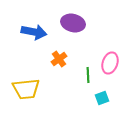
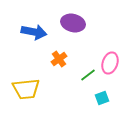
green line: rotated 56 degrees clockwise
